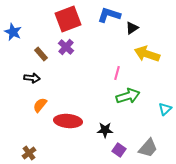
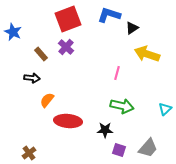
green arrow: moved 6 px left, 10 px down; rotated 30 degrees clockwise
orange semicircle: moved 7 px right, 5 px up
purple square: rotated 16 degrees counterclockwise
